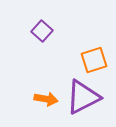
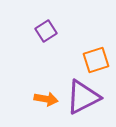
purple square: moved 4 px right; rotated 15 degrees clockwise
orange square: moved 2 px right
